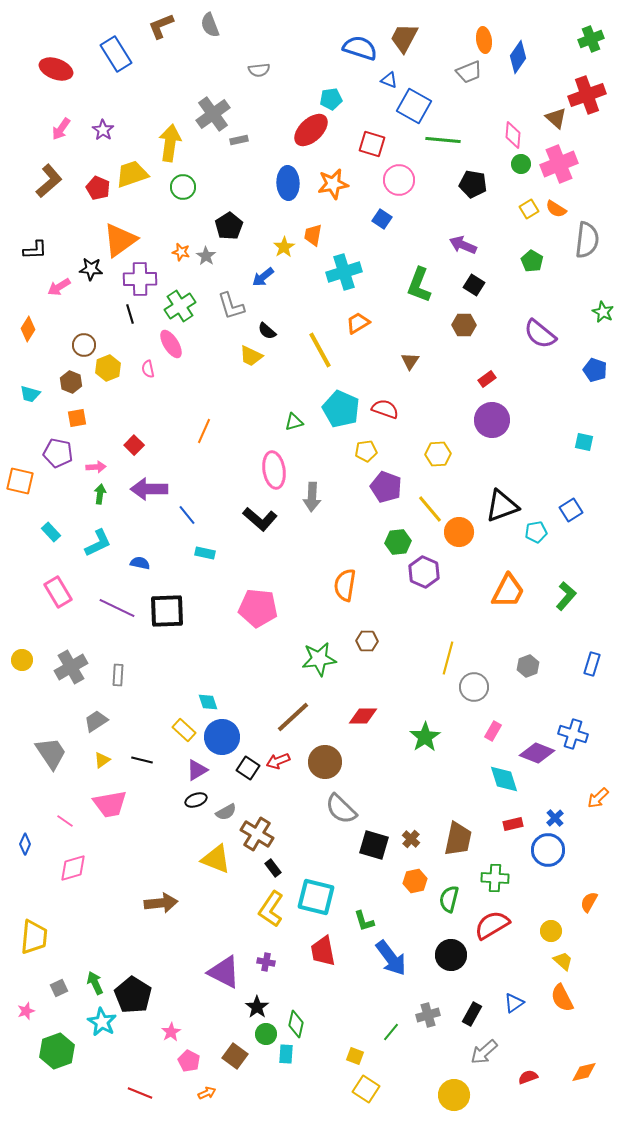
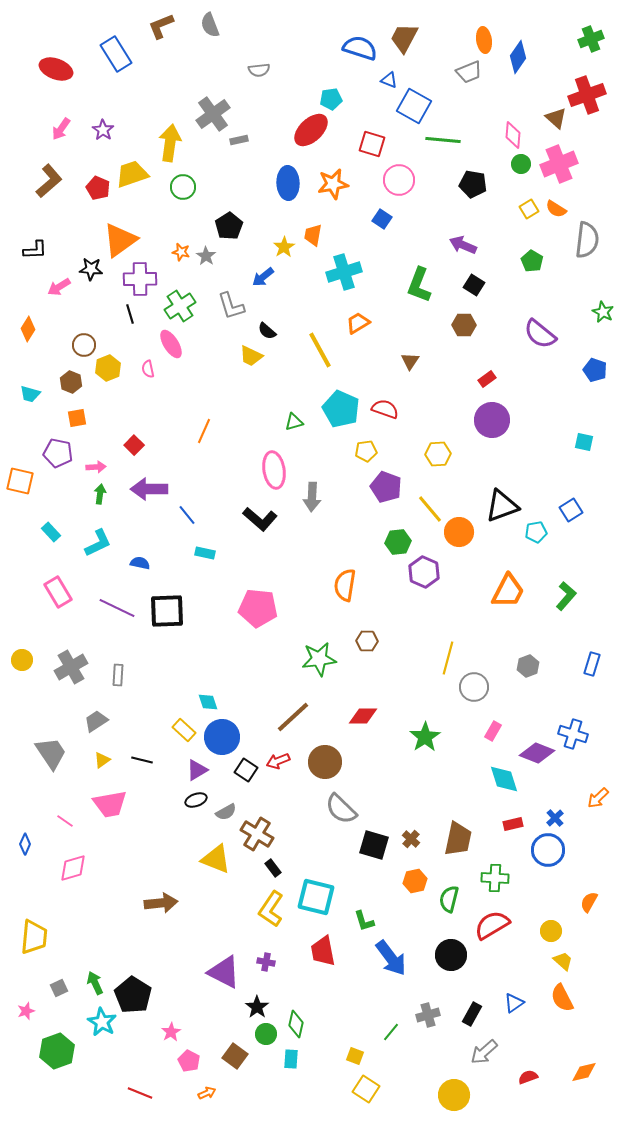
black square at (248, 768): moved 2 px left, 2 px down
cyan rectangle at (286, 1054): moved 5 px right, 5 px down
